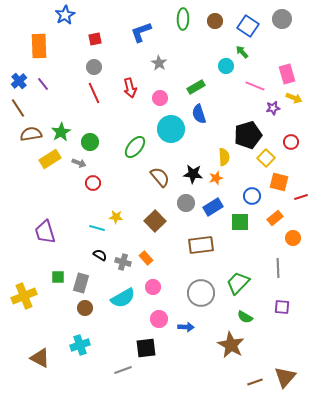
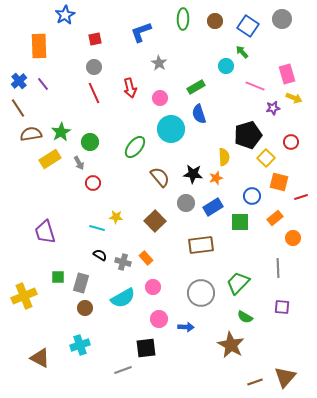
gray arrow at (79, 163): rotated 40 degrees clockwise
